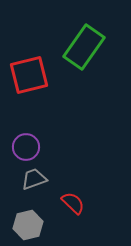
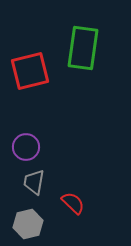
green rectangle: moved 1 px left, 1 px down; rotated 27 degrees counterclockwise
red square: moved 1 px right, 4 px up
gray trapezoid: moved 3 px down; rotated 60 degrees counterclockwise
gray hexagon: moved 1 px up
